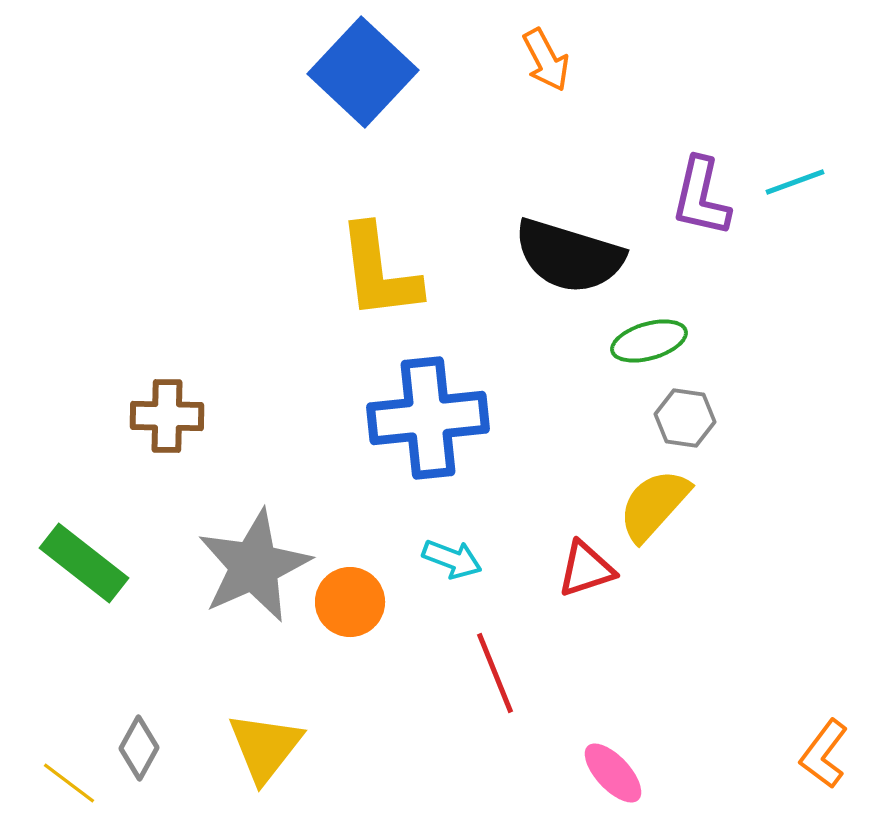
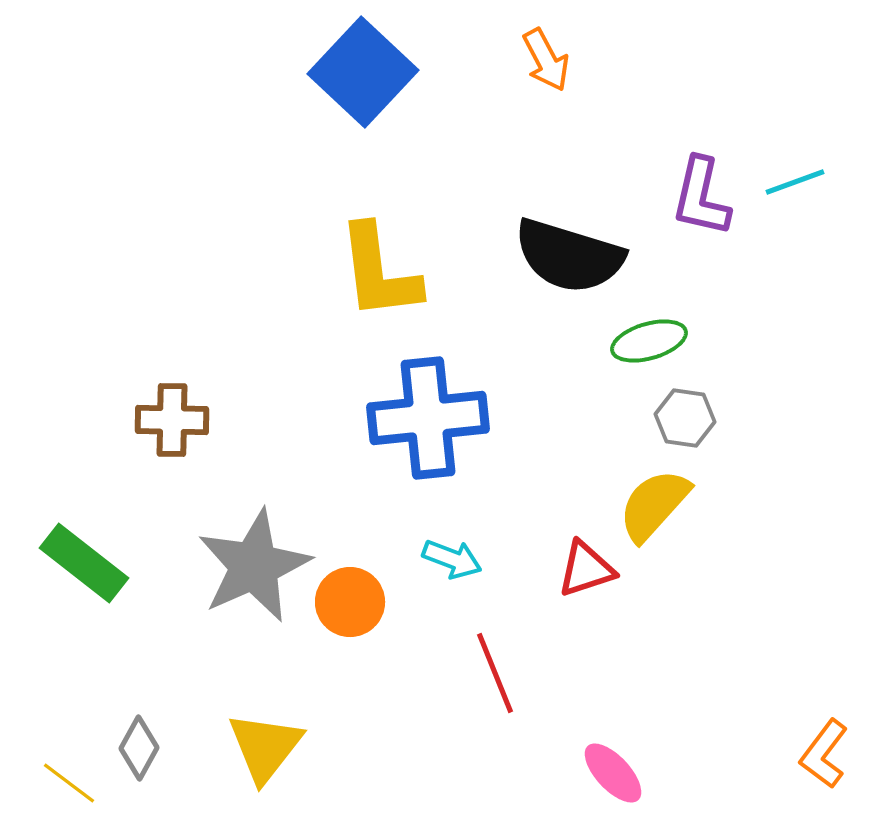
brown cross: moved 5 px right, 4 px down
